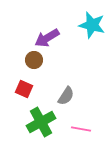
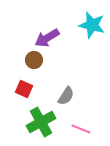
pink line: rotated 12 degrees clockwise
